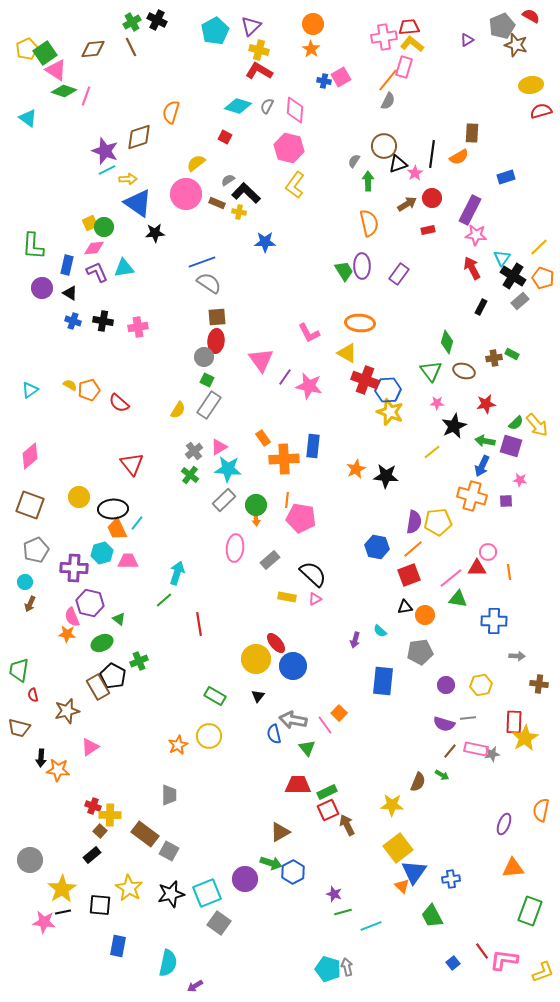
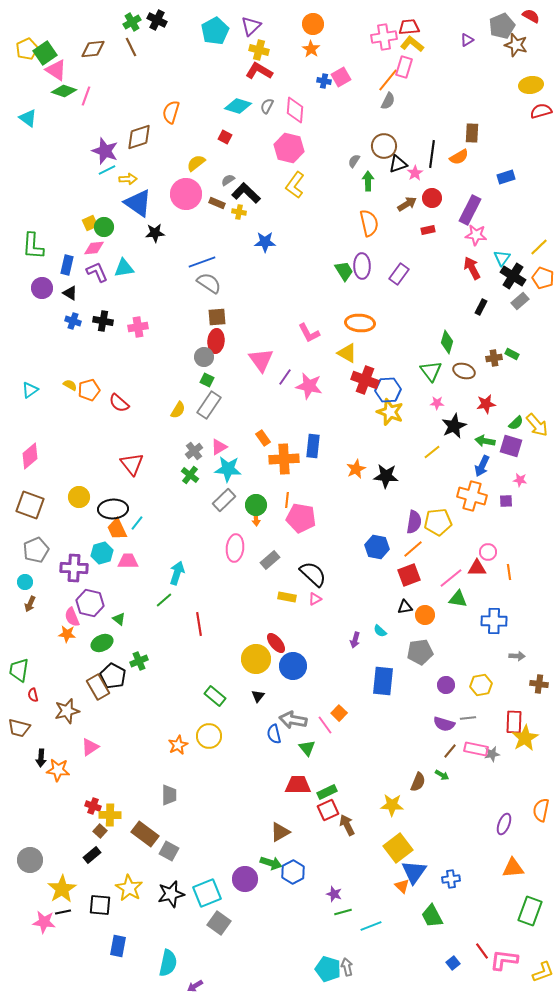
green rectangle at (215, 696): rotated 10 degrees clockwise
